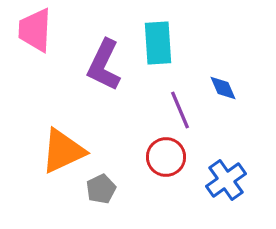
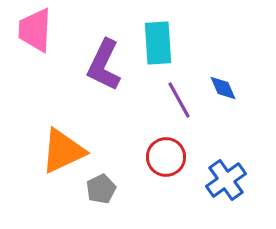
purple line: moved 1 px left, 10 px up; rotated 6 degrees counterclockwise
